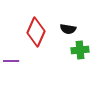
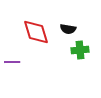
red diamond: rotated 40 degrees counterclockwise
purple line: moved 1 px right, 1 px down
